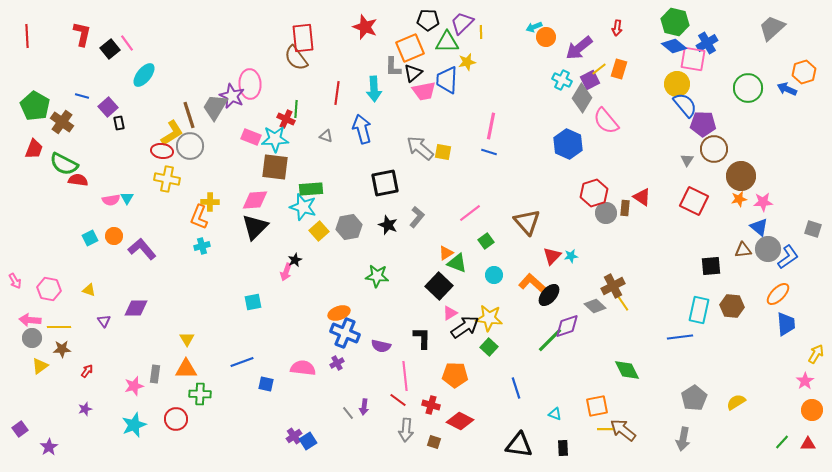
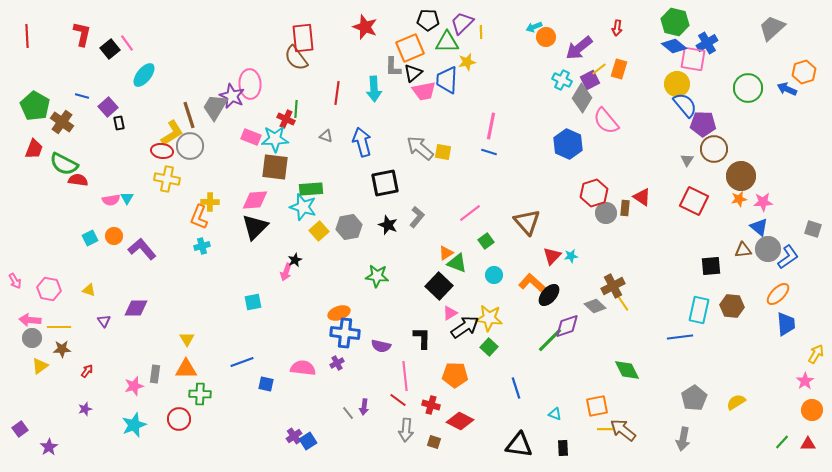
blue arrow at (362, 129): moved 13 px down
blue cross at (345, 333): rotated 16 degrees counterclockwise
red circle at (176, 419): moved 3 px right
